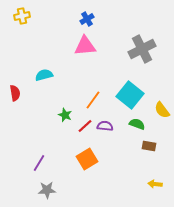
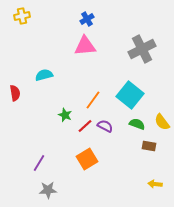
yellow semicircle: moved 12 px down
purple semicircle: rotated 21 degrees clockwise
gray star: moved 1 px right
